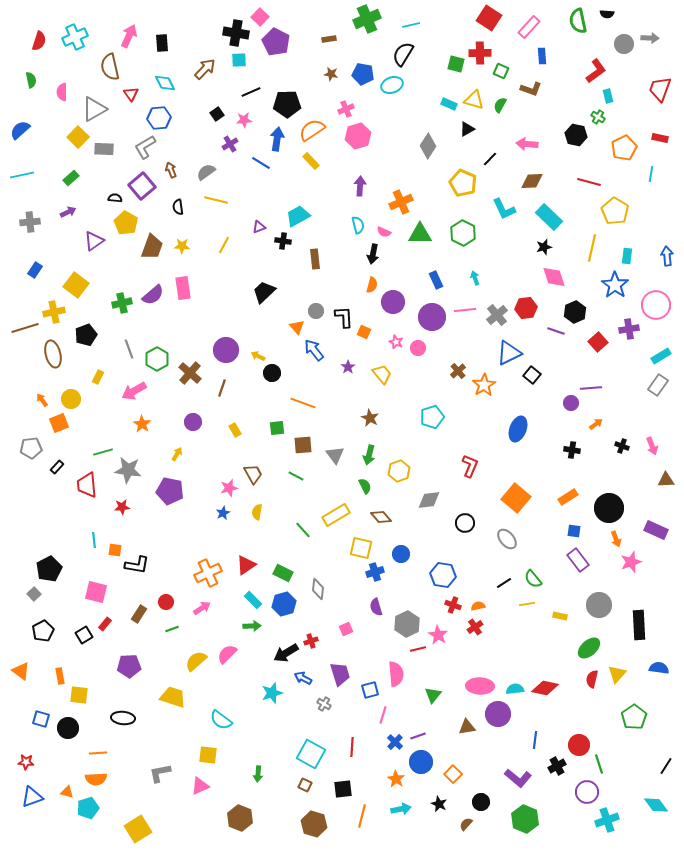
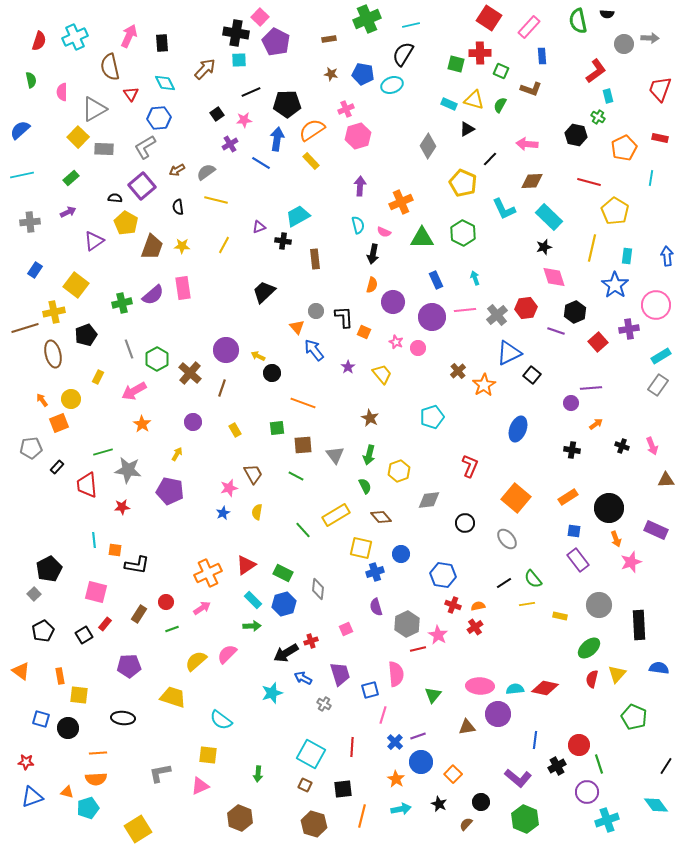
brown arrow at (171, 170): moved 6 px right; rotated 98 degrees counterclockwise
cyan line at (651, 174): moved 4 px down
green triangle at (420, 234): moved 2 px right, 4 px down
green pentagon at (634, 717): rotated 15 degrees counterclockwise
